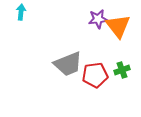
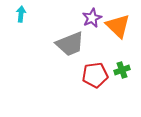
cyan arrow: moved 2 px down
purple star: moved 6 px left, 1 px up; rotated 18 degrees counterclockwise
orange triangle: rotated 8 degrees counterclockwise
gray trapezoid: moved 2 px right, 20 px up
